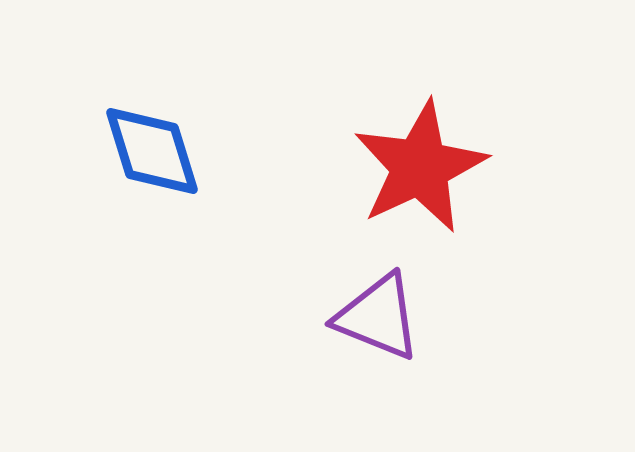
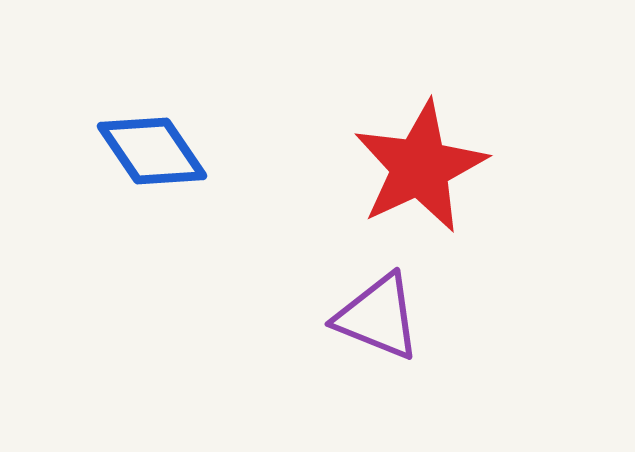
blue diamond: rotated 17 degrees counterclockwise
